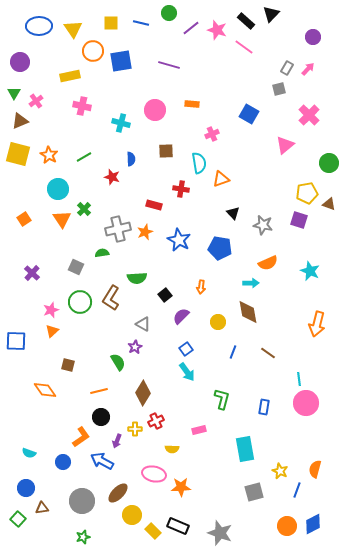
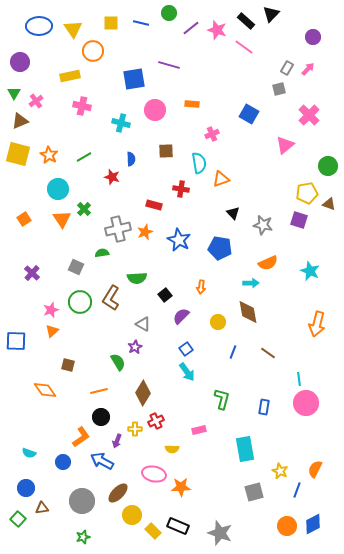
blue square at (121, 61): moved 13 px right, 18 px down
green circle at (329, 163): moved 1 px left, 3 px down
orange semicircle at (315, 469): rotated 12 degrees clockwise
